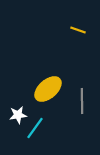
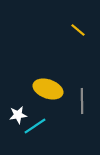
yellow line: rotated 21 degrees clockwise
yellow ellipse: rotated 60 degrees clockwise
cyan line: moved 2 px up; rotated 20 degrees clockwise
